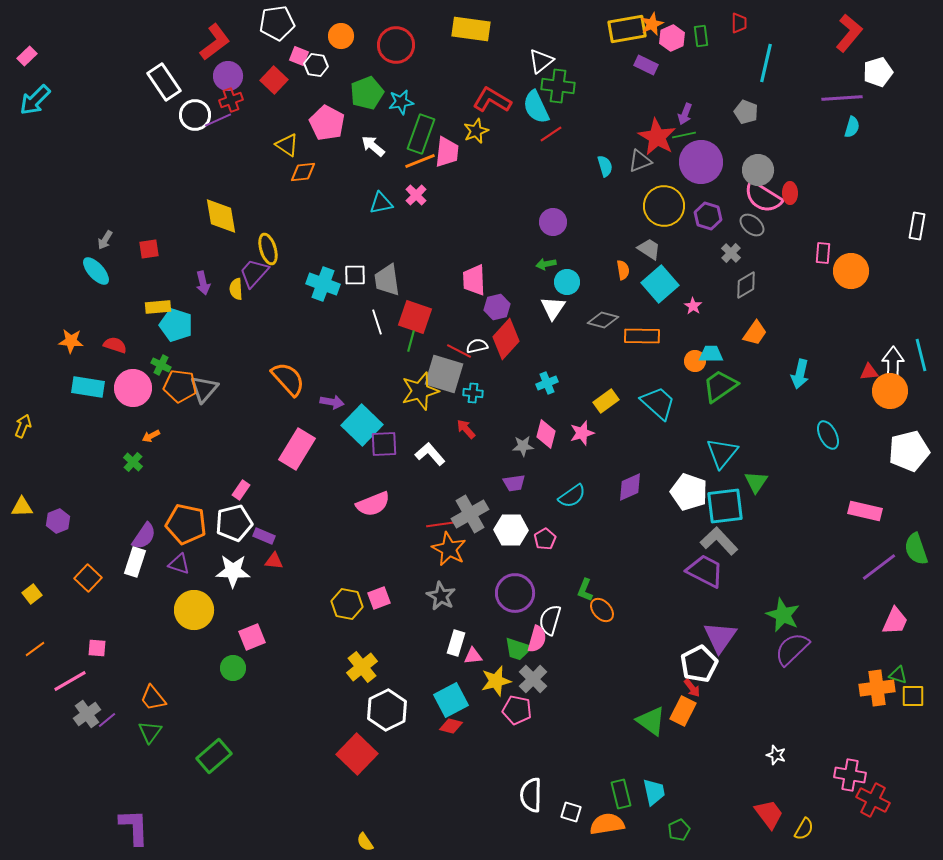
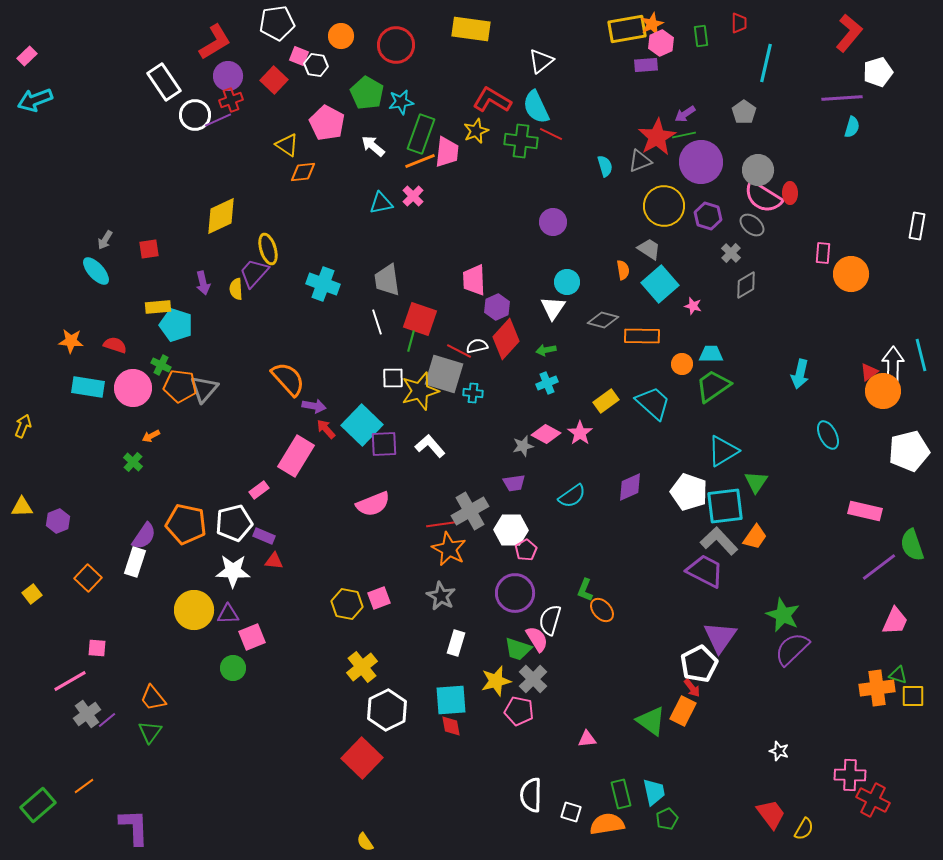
pink hexagon at (672, 38): moved 11 px left, 5 px down
red L-shape at (215, 42): rotated 6 degrees clockwise
purple rectangle at (646, 65): rotated 30 degrees counterclockwise
green cross at (558, 86): moved 37 px left, 55 px down
green pentagon at (367, 93): rotated 20 degrees counterclockwise
cyan arrow at (35, 100): rotated 24 degrees clockwise
gray pentagon at (746, 112): moved 2 px left; rotated 15 degrees clockwise
purple arrow at (685, 114): rotated 35 degrees clockwise
red line at (551, 134): rotated 60 degrees clockwise
red star at (657, 137): rotated 12 degrees clockwise
pink cross at (416, 195): moved 3 px left, 1 px down
yellow diamond at (221, 216): rotated 75 degrees clockwise
green arrow at (546, 264): moved 86 px down
orange circle at (851, 271): moved 3 px down
white square at (355, 275): moved 38 px right, 103 px down
pink star at (693, 306): rotated 18 degrees counterclockwise
purple hexagon at (497, 307): rotated 10 degrees counterclockwise
red square at (415, 317): moved 5 px right, 2 px down
orange trapezoid at (755, 333): moved 204 px down
orange circle at (695, 361): moved 13 px left, 3 px down
red triangle at (869, 372): rotated 30 degrees counterclockwise
green trapezoid at (720, 386): moved 7 px left
orange circle at (890, 391): moved 7 px left
purple arrow at (332, 402): moved 18 px left, 4 px down
cyan trapezoid at (658, 403): moved 5 px left
red arrow at (466, 429): moved 140 px left
pink star at (582, 433): moved 2 px left; rotated 20 degrees counterclockwise
pink diamond at (546, 434): rotated 76 degrees counterclockwise
gray star at (523, 446): rotated 10 degrees counterclockwise
pink rectangle at (297, 449): moved 1 px left, 7 px down
cyan triangle at (722, 453): moved 1 px right, 2 px up; rotated 20 degrees clockwise
white L-shape at (430, 454): moved 8 px up
pink rectangle at (241, 490): moved 18 px right; rotated 18 degrees clockwise
gray cross at (470, 514): moved 3 px up
pink pentagon at (545, 539): moved 19 px left, 11 px down
green semicircle at (916, 549): moved 4 px left, 4 px up
purple triangle at (179, 564): moved 49 px right, 50 px down; rotated 20 degrees counterclockwise
pink semicircle at (537, 639): rotated 48 degrees counterclockwise
orange line at (35, 649): moved 49 px right, 137 px down
pink triangle at (473, 656): moved 114 px right, 83 px down
cyan square at (451, 700): rotated 24 degrees clockwise
pink pentagon at (517, 710): moved 2 px right, 1 px down
red diamond at (451, 726): rotated 65 degrees clockwise
red square at (357, 754): moved 5 px right, 4 px down
white star at (776, 755): moved 3 px right, 4 px up
green rectangle at (214, 756): moved 176 px left, 49 px down
pink cross at (850, 775): rotated 8 degrees counterclockwise
red trapezoid at (769, 814): moved 2 px right
green pentagon at (679, 830): moved 12 px left, 11 px up
